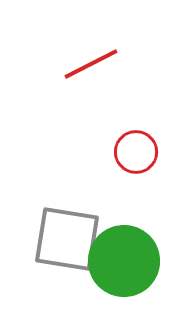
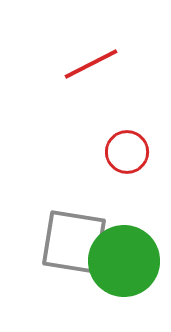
red circle: moved 9 px left
gray square: moved 7 px right, 3 px down
